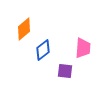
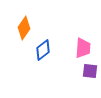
orange diamond: moved 1 px up; rotated 15 degrees counterclockwise
purple square: moved 25 px right
